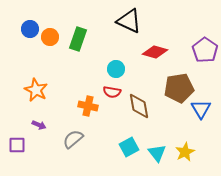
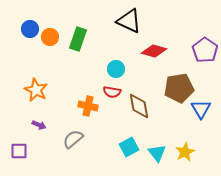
red diamond: moved 1 px left, 1 px up
purple square: moved 2 px right, 6 px down
